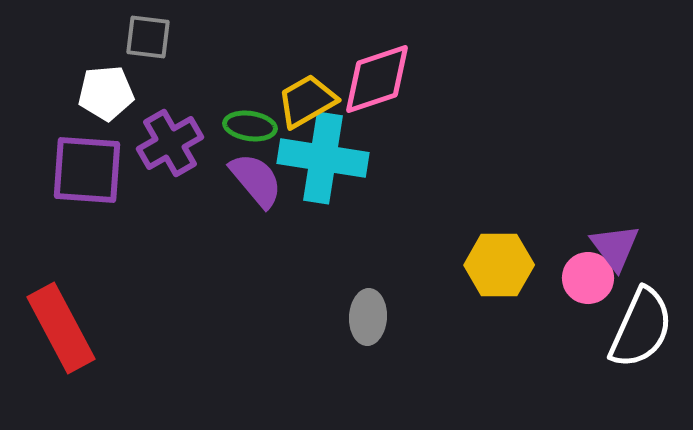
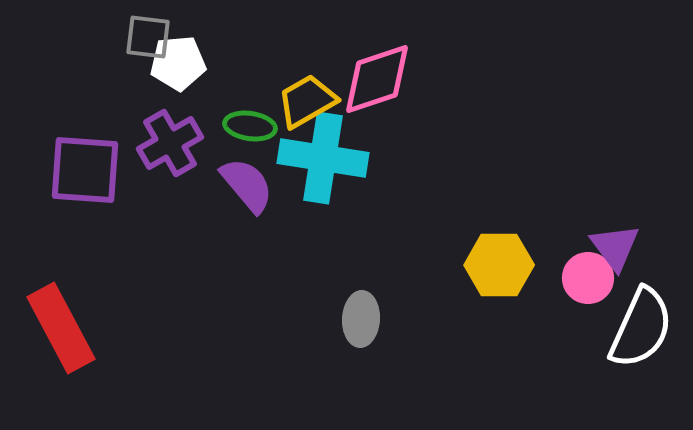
white pentagon: moved 72 px right, 30 px up
purple square: moved 2 px left
purple semicircle: moved 9 px left, 5 px down
gray ellipse: moved 7 px left, 2 px down
